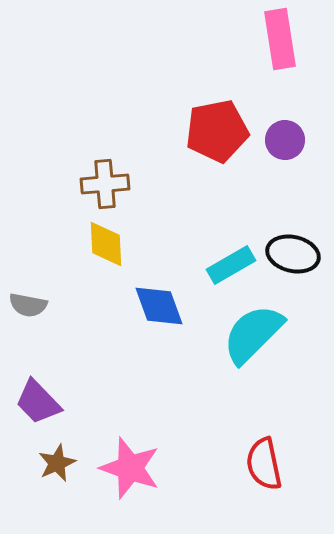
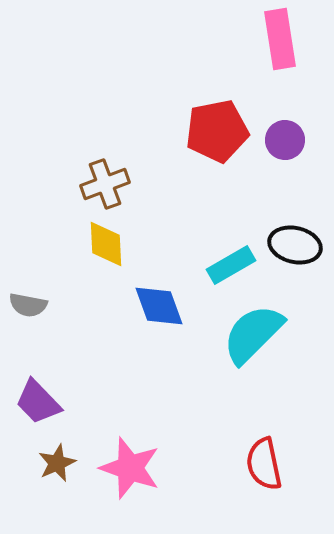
brown cross: rotated 15 degrees counterclockwise
black ellipse: moved 2 px right, 9 px up
